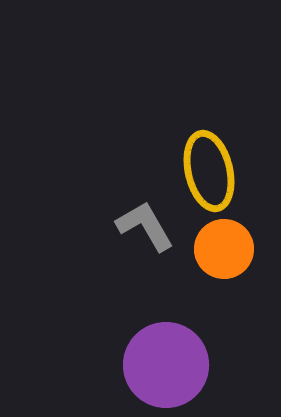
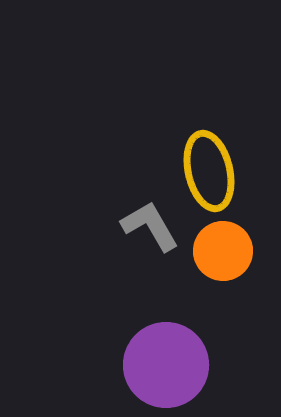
gray L-shape: moved 5 px right
orange circle: moved 1 px left, 2 px down
